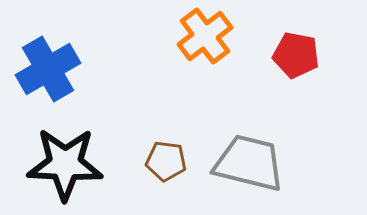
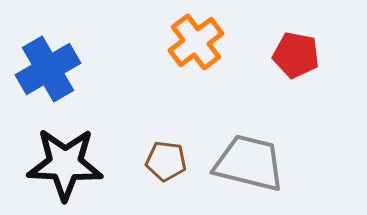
orange cross: moved 9 px left, 6 px down
